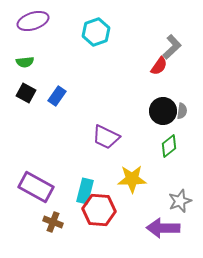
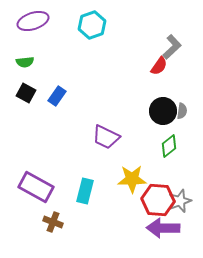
cyan hexagon: moved 4 px left, 7 px up
red hexagon: moved 59 px right, 10 px up
